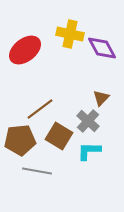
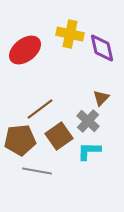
purple diamond: rotated 16 degrees clockwise
brown square: rotated 24 degrees clockwise
